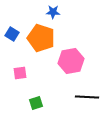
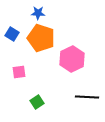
blue star: moved 15 px left, 1 px down
pink hexagon: moved 1 px right, 2 px up; rotated 15 degrees counterclockwise
pink square: moved 1 px left, 1 px up
green square: moved 1 px right, 1 px up; rotated 16 degrees counterclockwise
